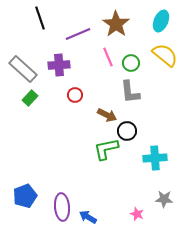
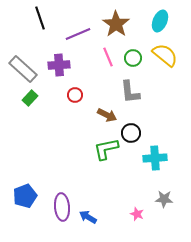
cyan ellipse: moved 1 px left
green circle: moved 2 px right, 5 px up
black circle: moved 4 px right, 2 px down
